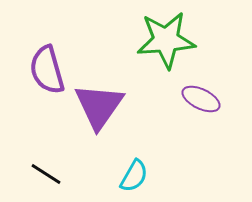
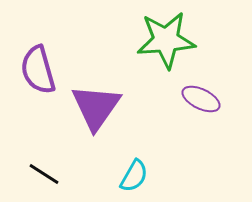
purple semicircle: moved 9 px left
purple triangle: moved 3 px left, 1 px down
black line: moved 2 px left
